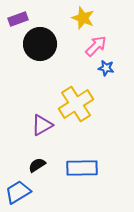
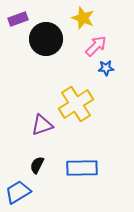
black circle: moved 6 px right, 5 px up
blue star: rotated 14 degrees counterclockwise
purple triangle: rotated 10 degrees clockwise
black semicircle: rotated 30 degrees counterclockwise
